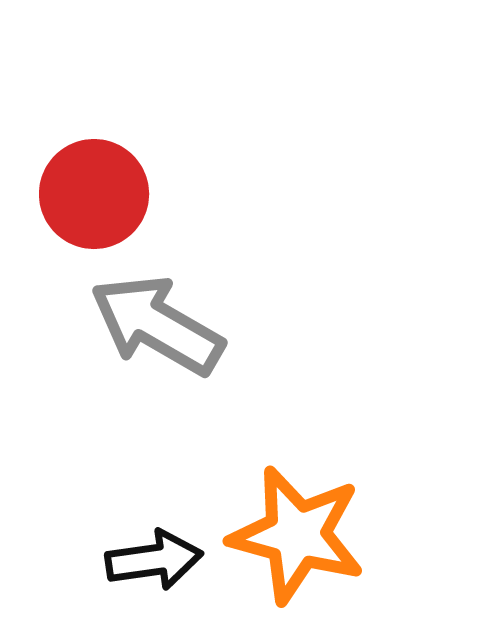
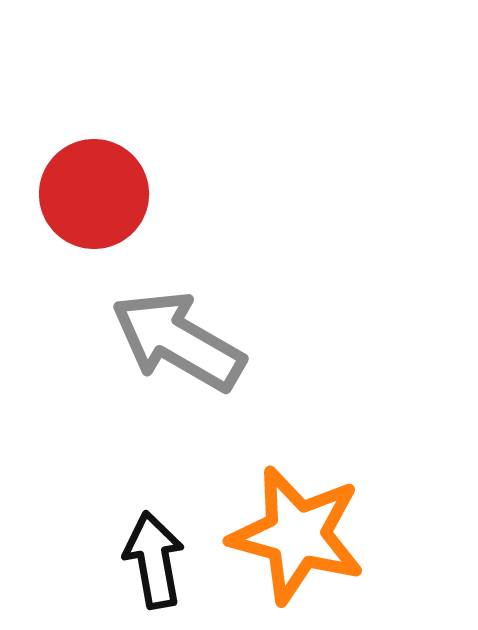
gray arrow: moved 21 px right, 16 px down
black arrow: rotated 92 degrees counterclockwise
